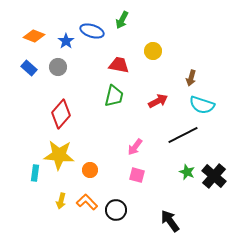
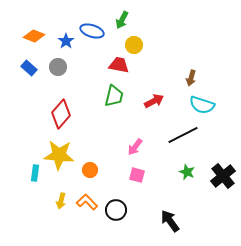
yellow circle: moved 19 px left, 6 px up
red arrow: moved 4 px left
black cross: moved 9 px right; rotated 10 degrees clockwise
